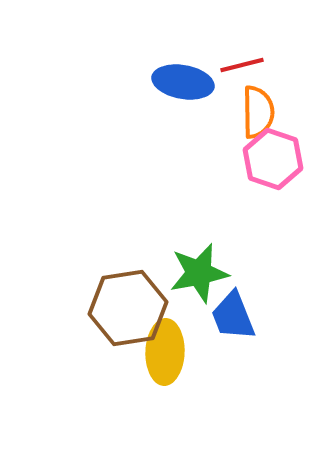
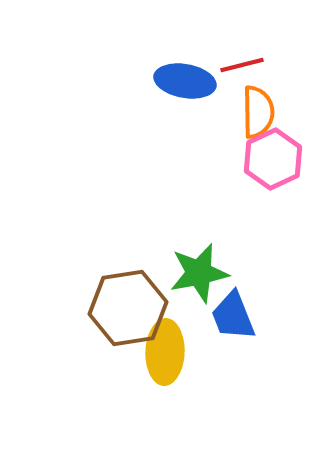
blue ellipse: moved 2 px right, 1 px up
pink hexagon: rotated 16 degrees clockwise
